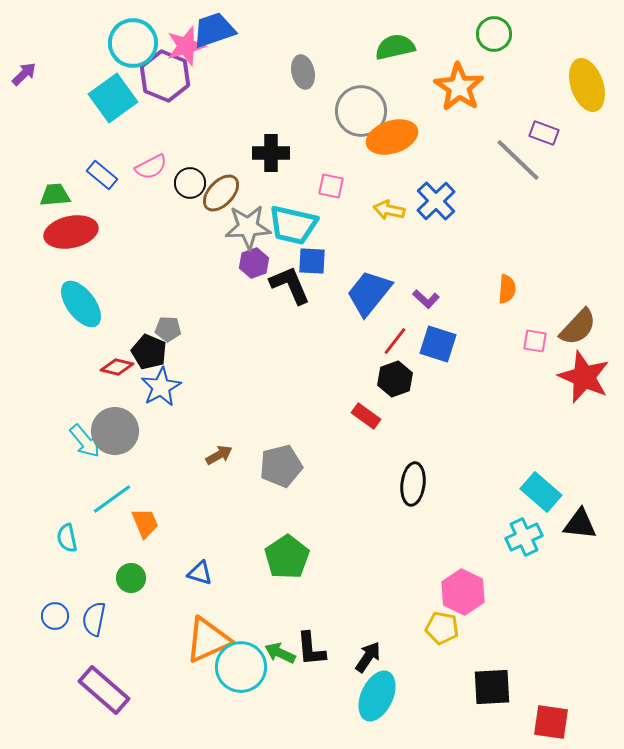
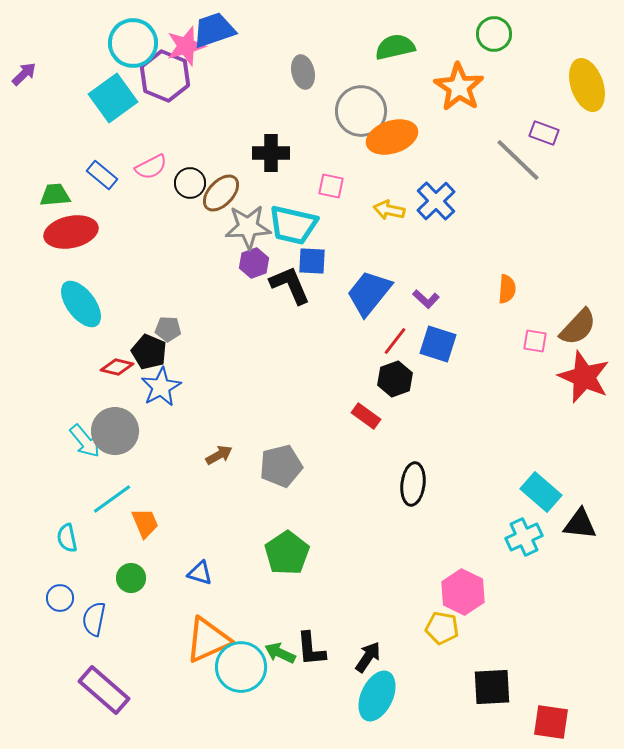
green pentagon at (287, 557): moved 4 px up
blue circle at (55, 616): moved 5 px right, 18 px up
